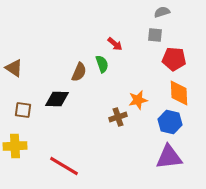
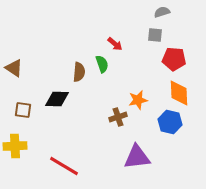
brown semicircle: rotated 18 degrees counterclockwise
purple triangle: moved 32 px left
